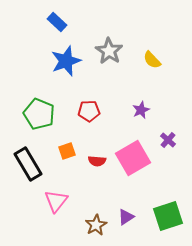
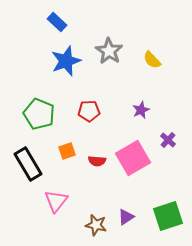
brown star: rotated 30 degrees counterclockwise
